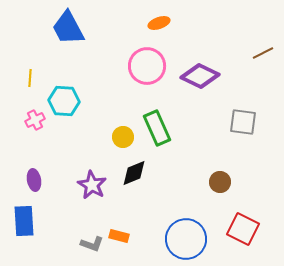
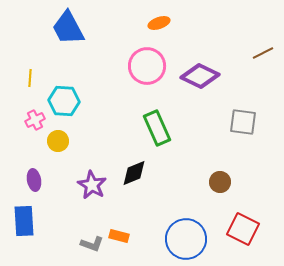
yellow circle: moved 65 px left, 4 px down
